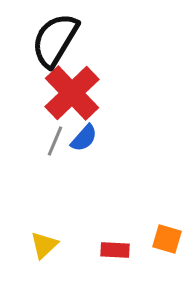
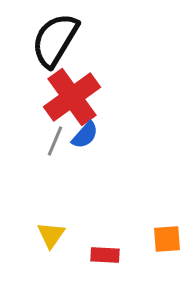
red cross: moved 4 px down; rotated 8 degrees clockwise
blue semicircle: moved 1 px right, 3 px up
orange square: rotated 20 degrees counterclockwise
yellow triangle: moved 7 px right, 10 px up; rotated 12 degrees counterclockwise
red rectangle: moved 10 px left, 5 px down
